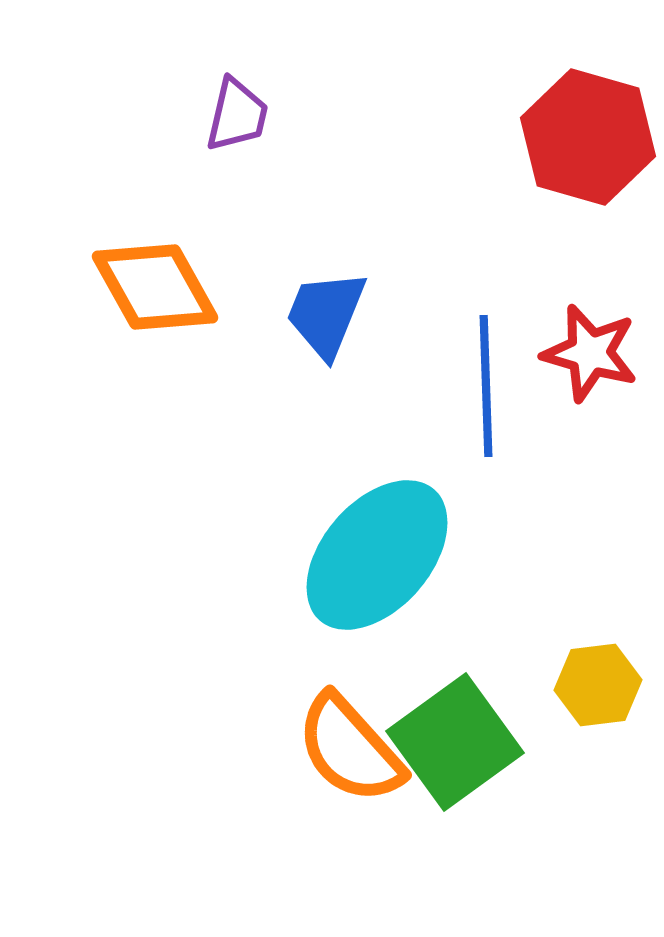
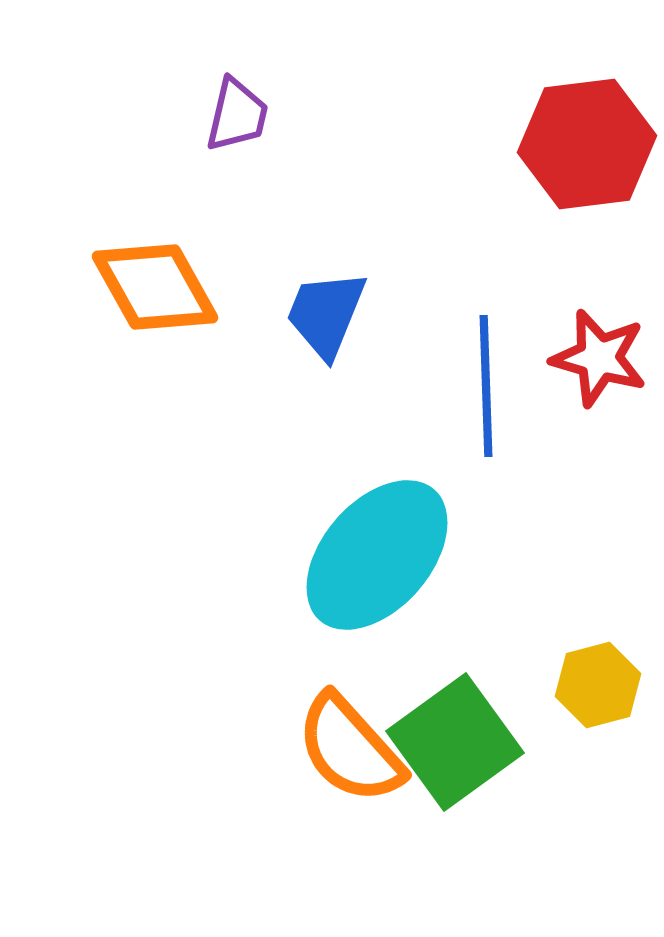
red hexagon: moved 1 px left, 7 px down; rotated 23 degrees counterclockwise
red star: moved 9 px right, 5 px down
yellow hexagon: rotated 8 degrees counterclockwise
